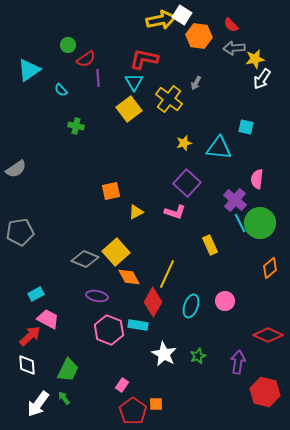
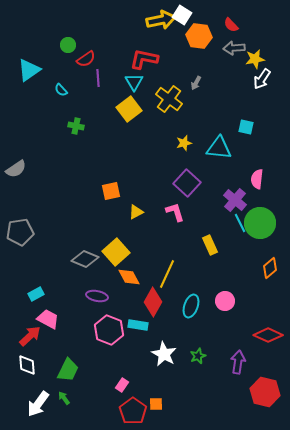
pink L-shape at (175, 212): rotated 125 degrees counterclockwise
